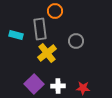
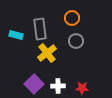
orange circle: moved 17 px right, 7 px down
red star: moved 1 px left
